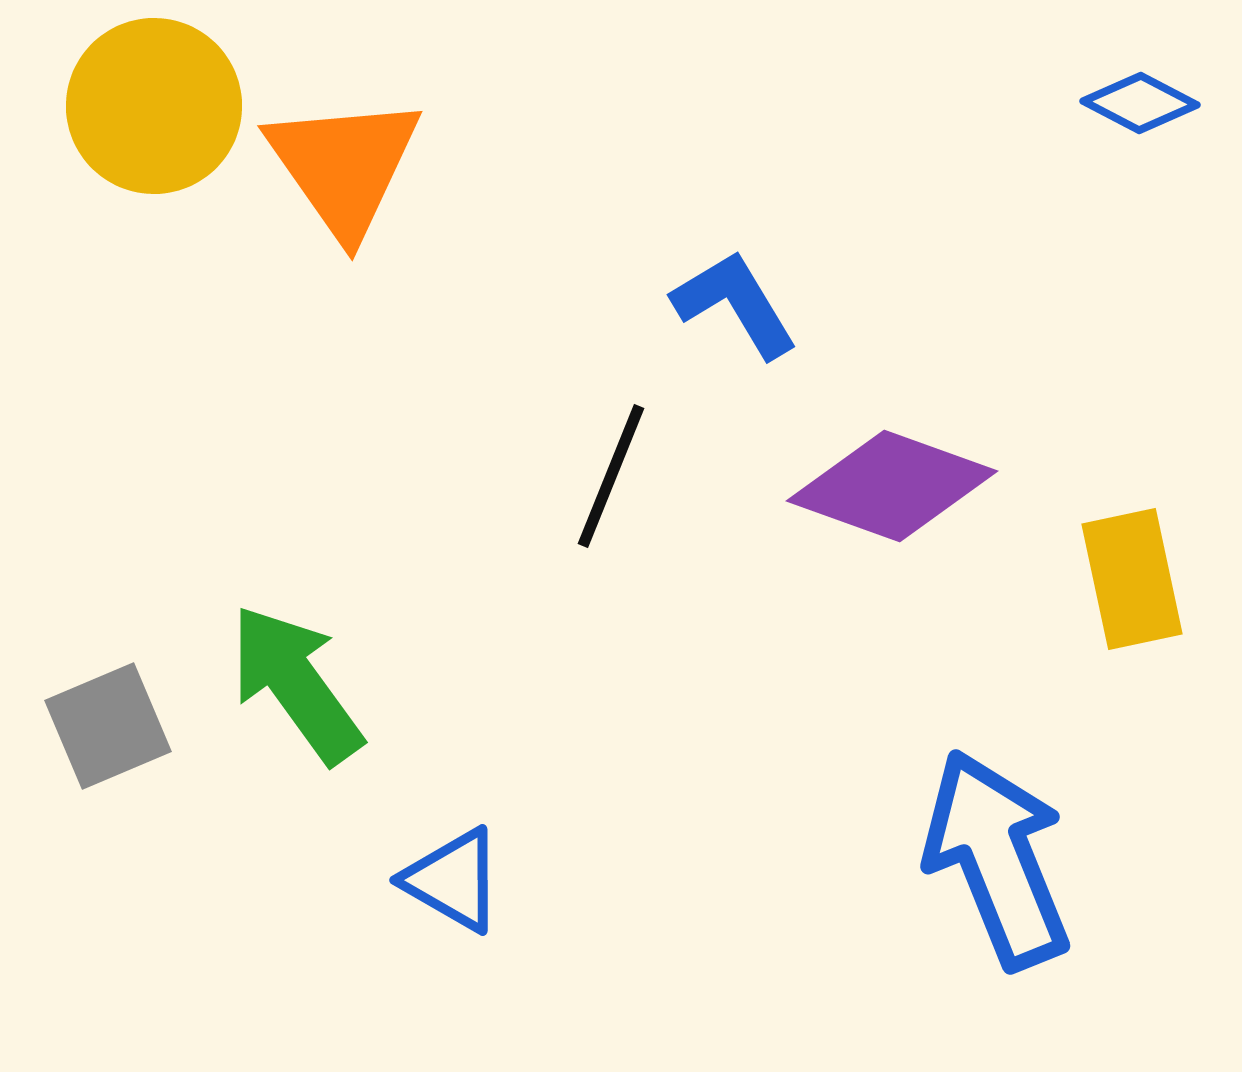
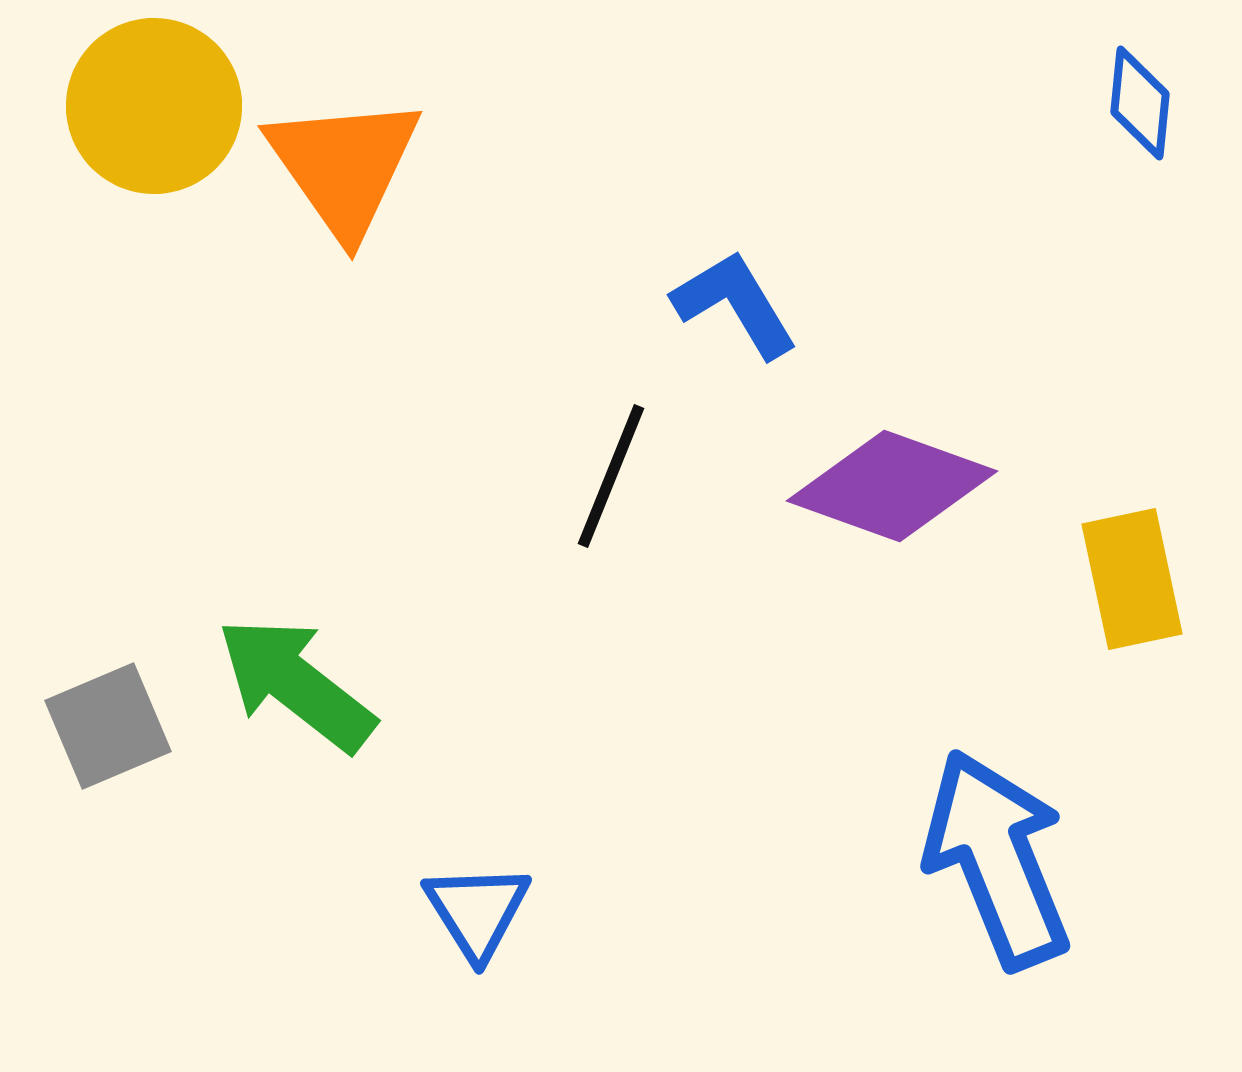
blue diamond: rotated 68 degrees clockwise
green arrow: rotated 16 degrees counterclockwise
blue triangle: moved 24 px right, 31 px down; rotated 28 degrees clockwise
